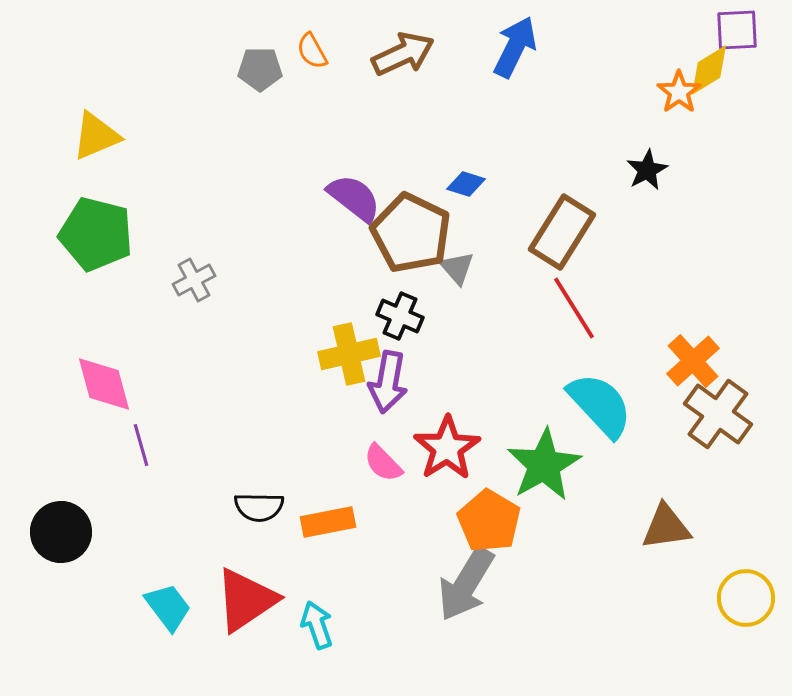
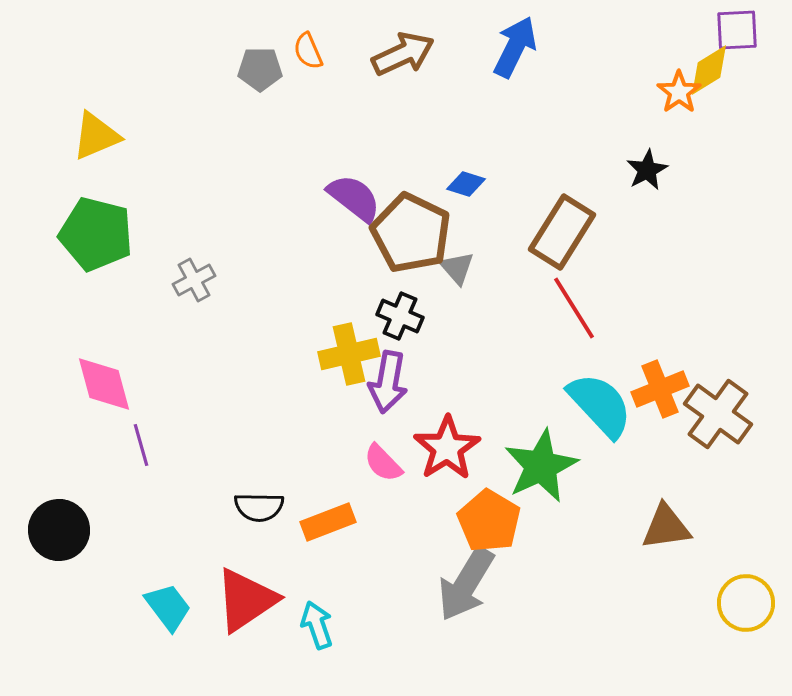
orange semicircle: moved 4 px left; rotated 6 degrees clockwise
orange cross: moved 33 px left, 28 px down; rotated 20 degrees clockwise
green star: moved 3 px left, 1 px down; rotated 4 degrees clockwise
orange rectangle: rotated 10 degrees counterclockwise
black circle: moved 2 px left, 2 px up
yellow circle: moved 5 px down
